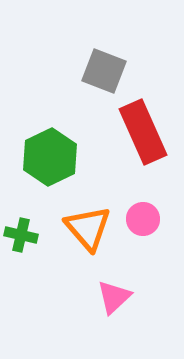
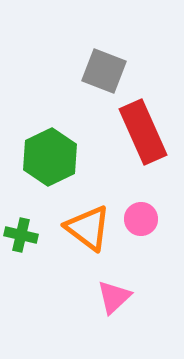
pink circle: moved 2 px left
orange triangle: rotated 12 degrees counterclockwise
